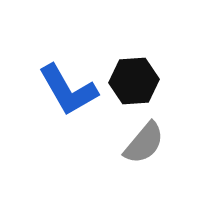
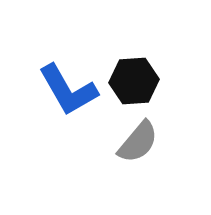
gray semicircle: moved 6 px left, 1 px up
